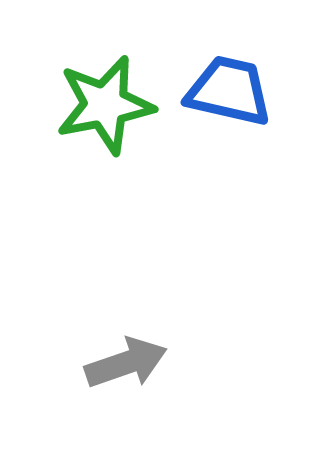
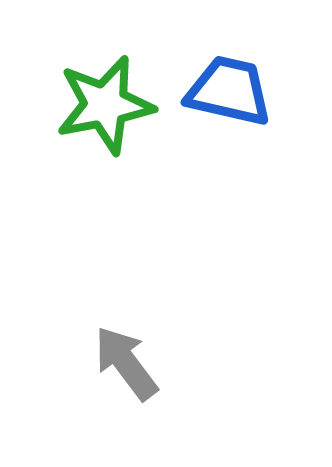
gray arrow: rotated 108 degrees counterclockwise
